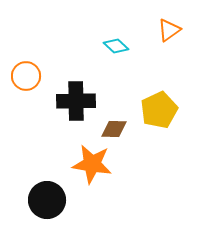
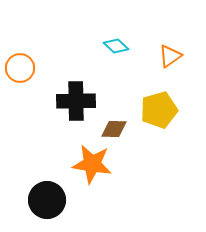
orange triangle: moved 1 px right, 26 px down
orange circle: moved 6 px left, 8 px up
yellow pentagon: rotated 9 degrees clockwise
